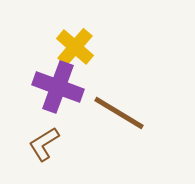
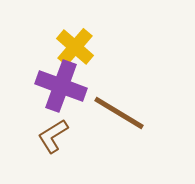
purple cross: moved 3 px right, 1 px up
brown L-shape: moved 9 px right, 8 px up
